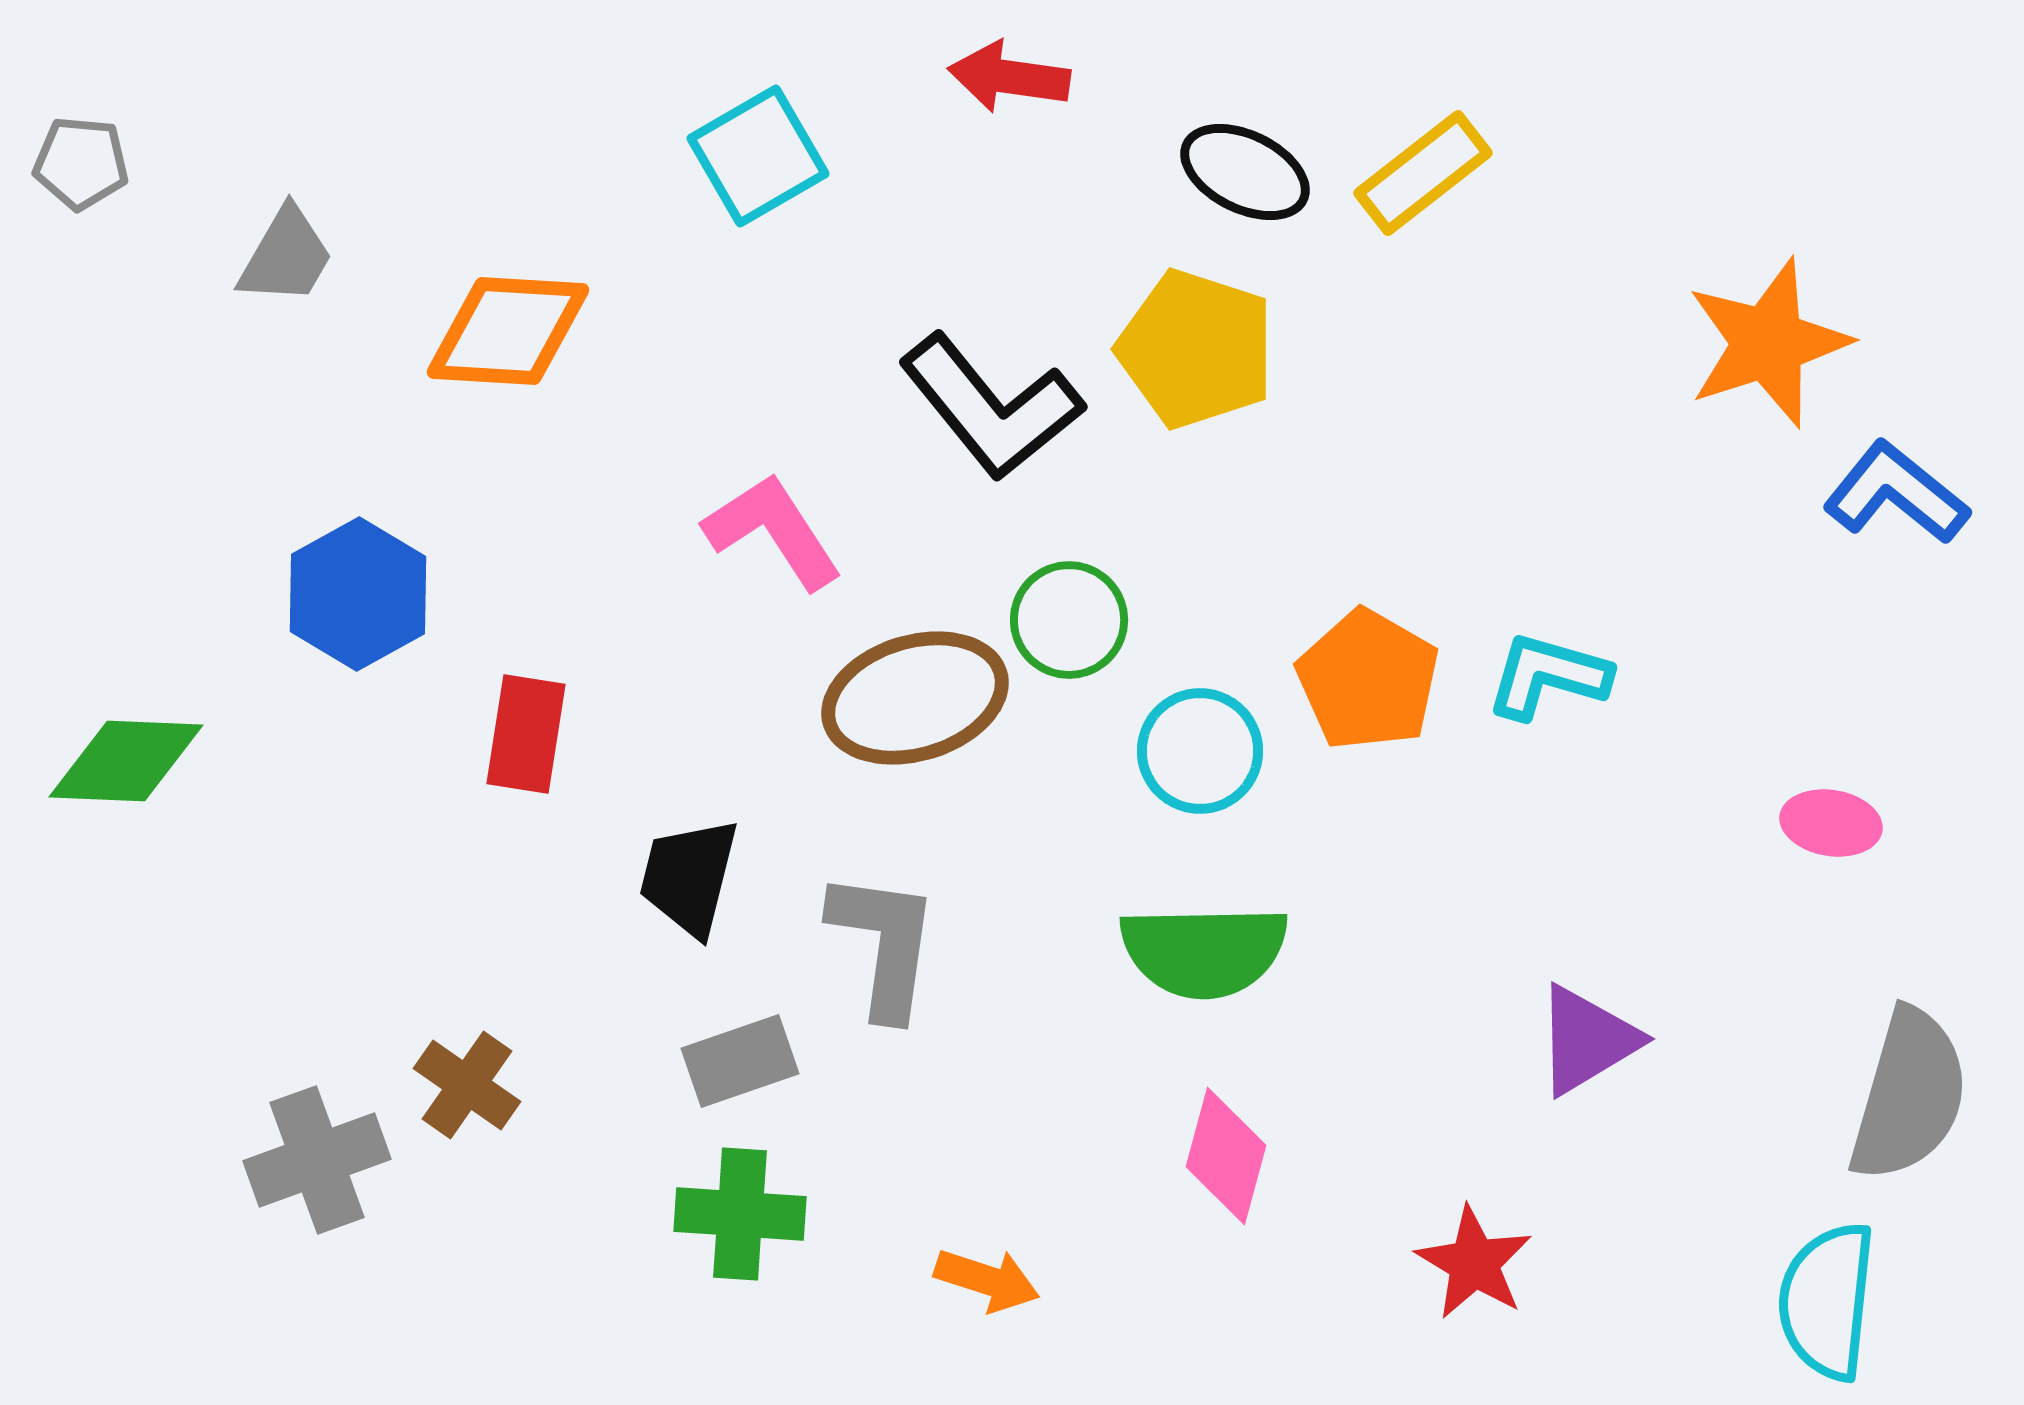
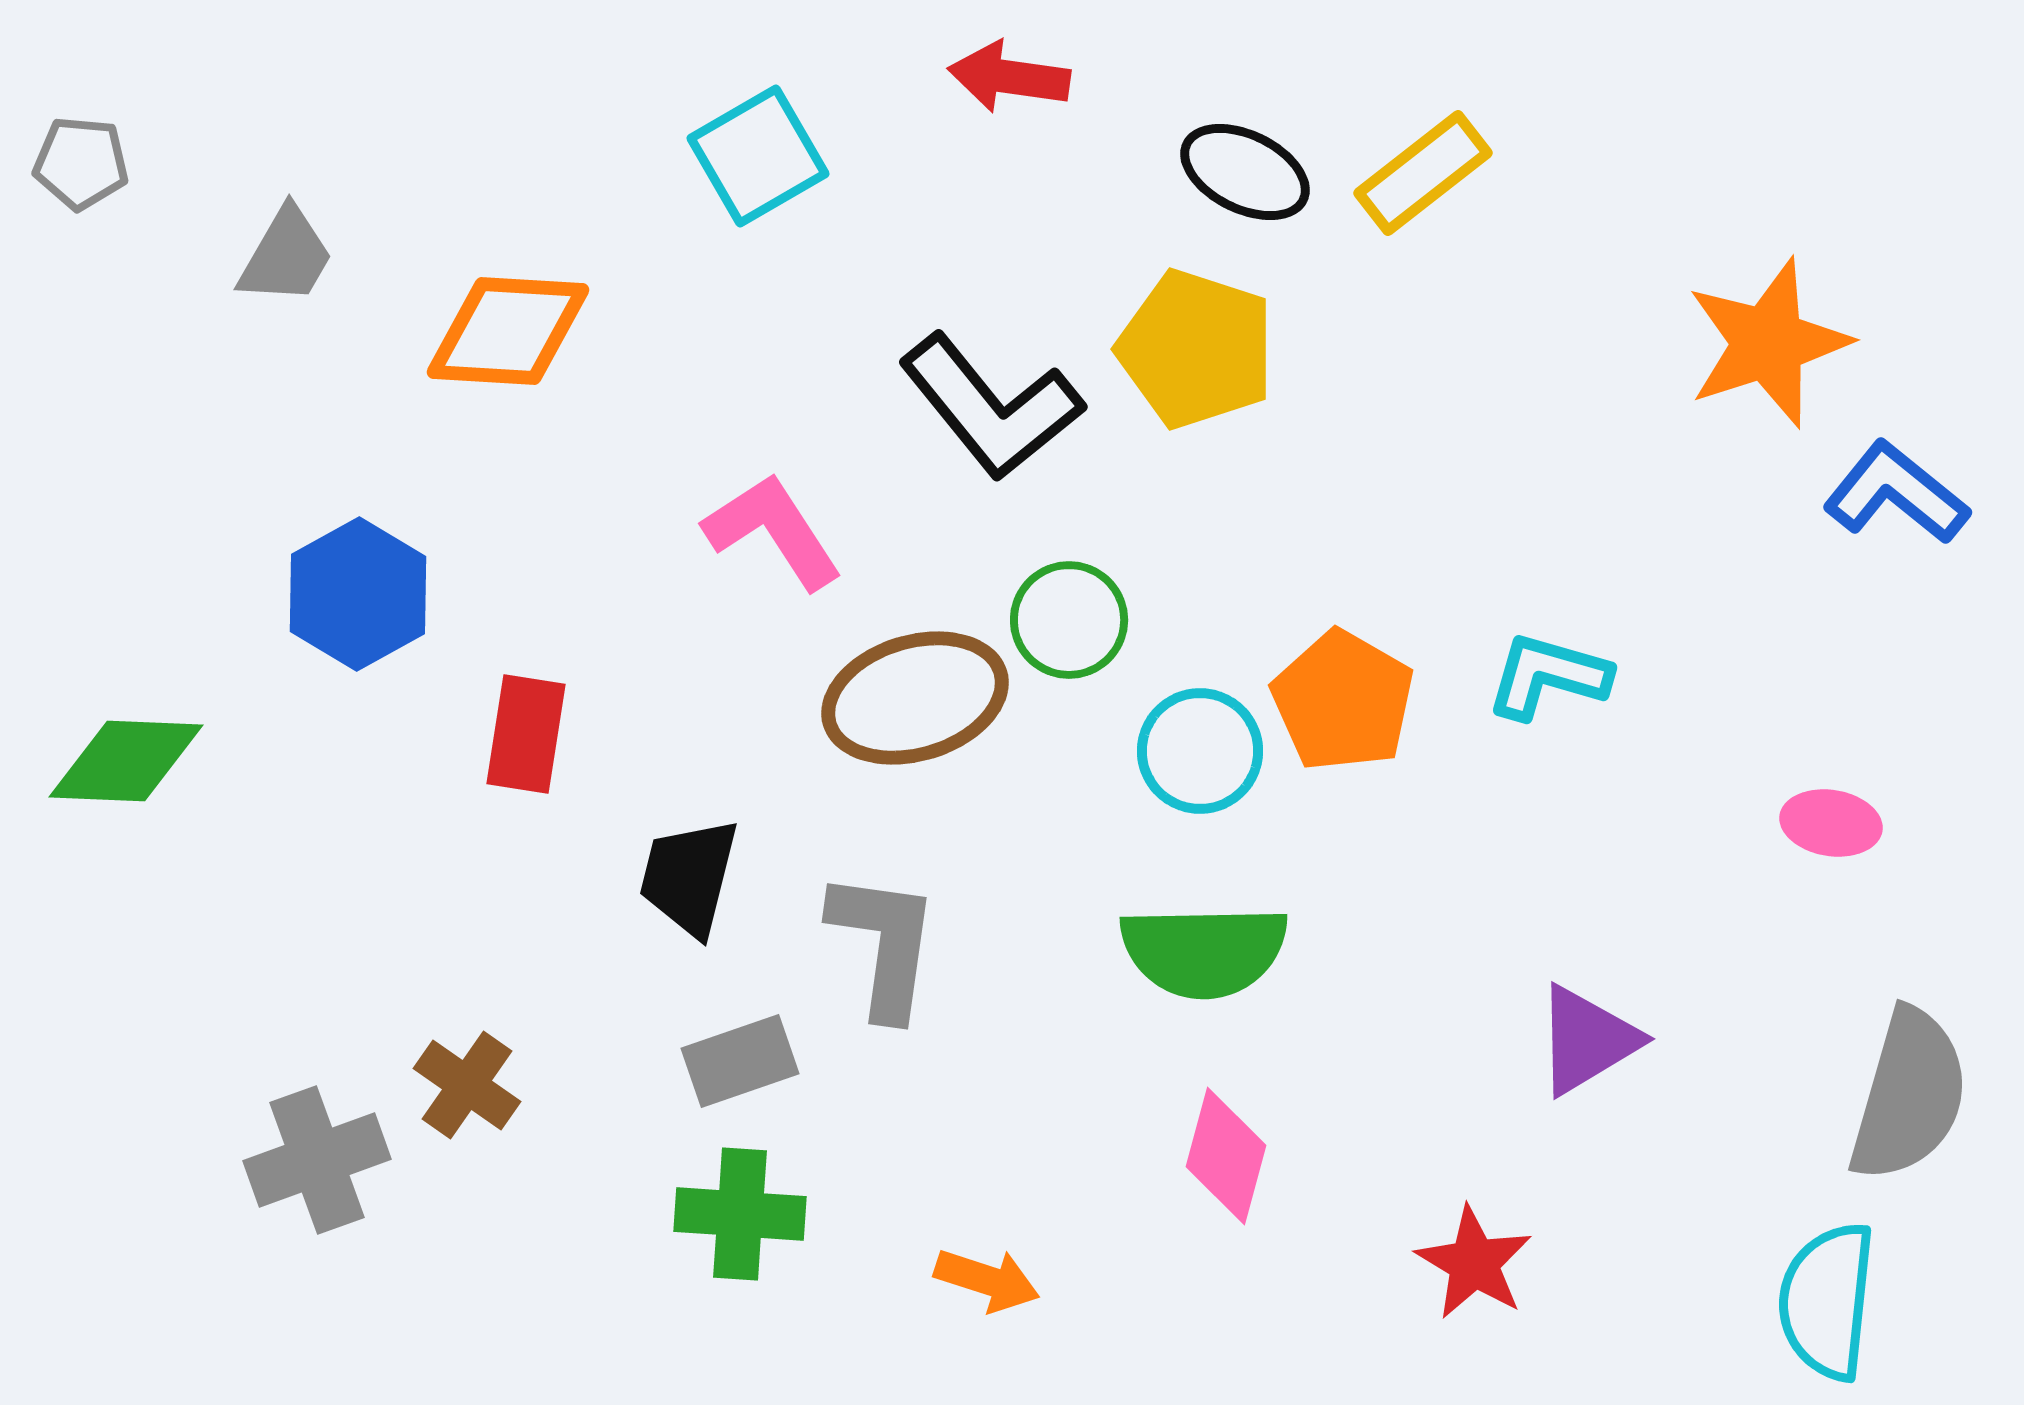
orange pentagon: moved 25 px left, 21 px down
